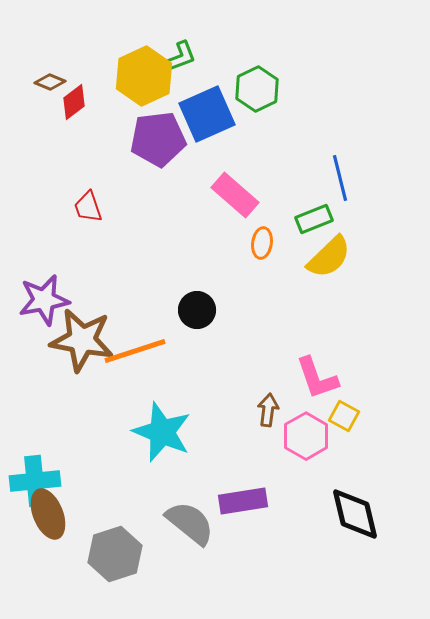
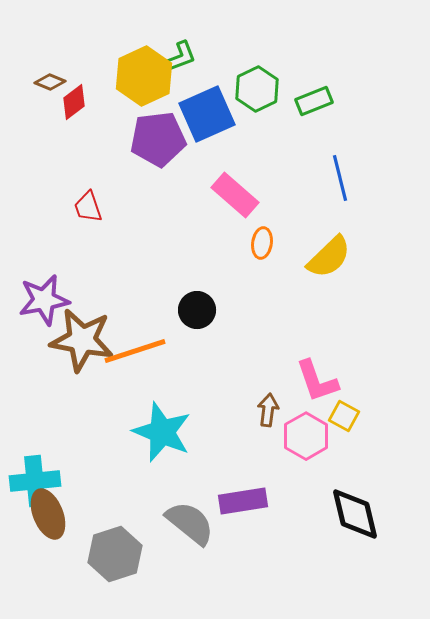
green rectangle: moved 118 px up
pink L-shape: moved 3 px down
